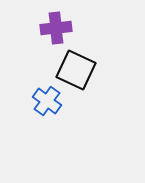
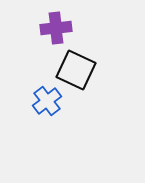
blue cross: rotated 16 degrees clockwise
